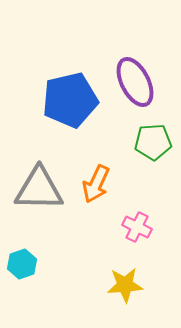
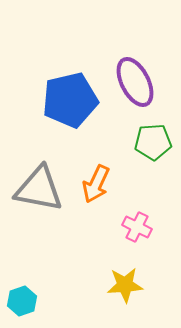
gray triangle: rotated 10 degrees clockwise
cyan hexagon: moved 37 px down
